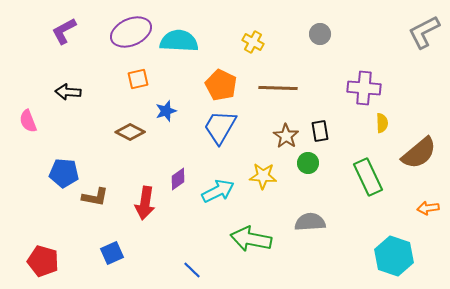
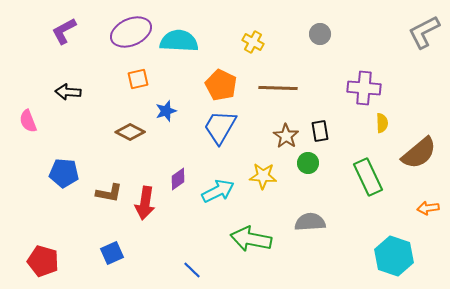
brown L-shape: moved 14 px right, 4 px up
